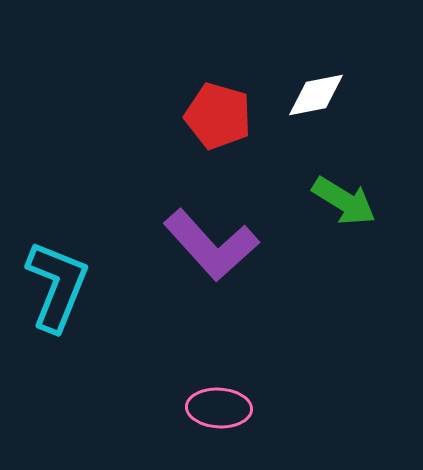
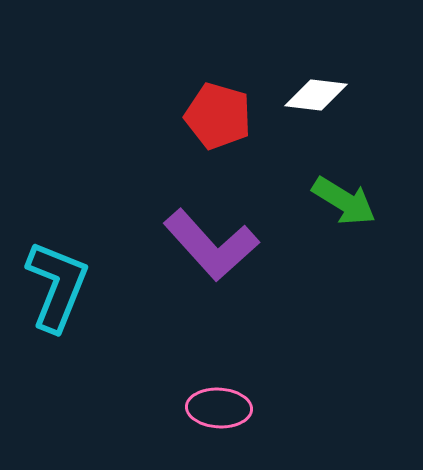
white diamond: rotated 18 degrees clockwise
